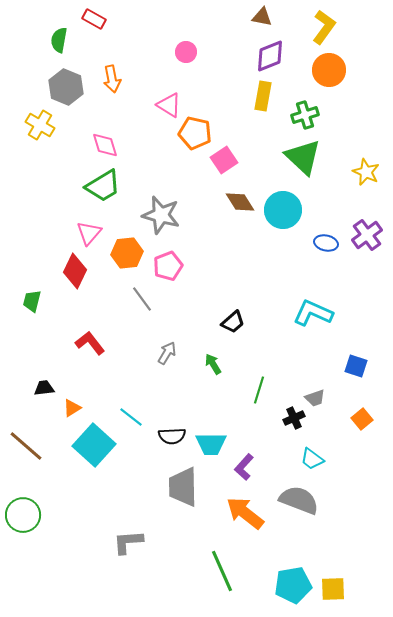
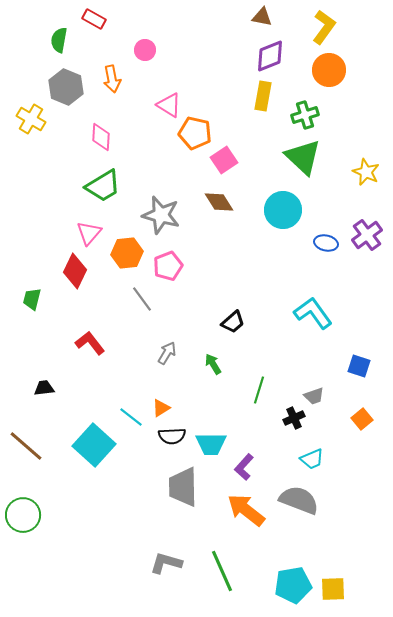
pink circle at (186, 52): moved 41 px left, 2 px up
yellow cross at (40, 125): moved 9 px left, 6 px up
pink diamond at (105, 145): moved 4 px left, 8 px up; rotated 20 degrees clockwise
brown diamond at (240, 202): moved 21 px left
green trapezoid at (32, 301): moved 2 px up
cyan L-shape at (313, 313): rotated 30 degrees clockwise
blue square at (356, 366): moved 3 px right
gray trapezoid at (315, 398): moved 1 px left, 2 px up
orange triangle at (72, 408): moved 89 px right
cyan trapezoid at (312, 459): rotated 60 degrees counterclockwise
orange arrow at (245, 513): moved 1 px right, 3 px up
gray L-shape at (128, 542): moved 38 px right, 21 px down; rotated 20 degrees clockwise
